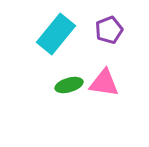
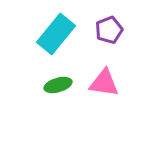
green ellipse: moved 11 px left
